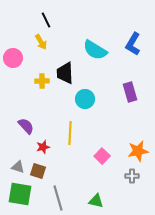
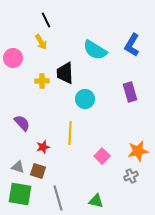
blue L-shape: moved 1 px left, 1 px down
purple semicircle: moved 4 px left, 3 px up
gray cross: moved 1 px left; rotated 24 degrees counterclockwise
